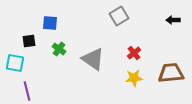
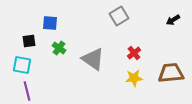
black arrow: rotated 32 degrees counterclockwise
green cross: moved 1 px up
cyan square: moved 7 px right, 2 px down
